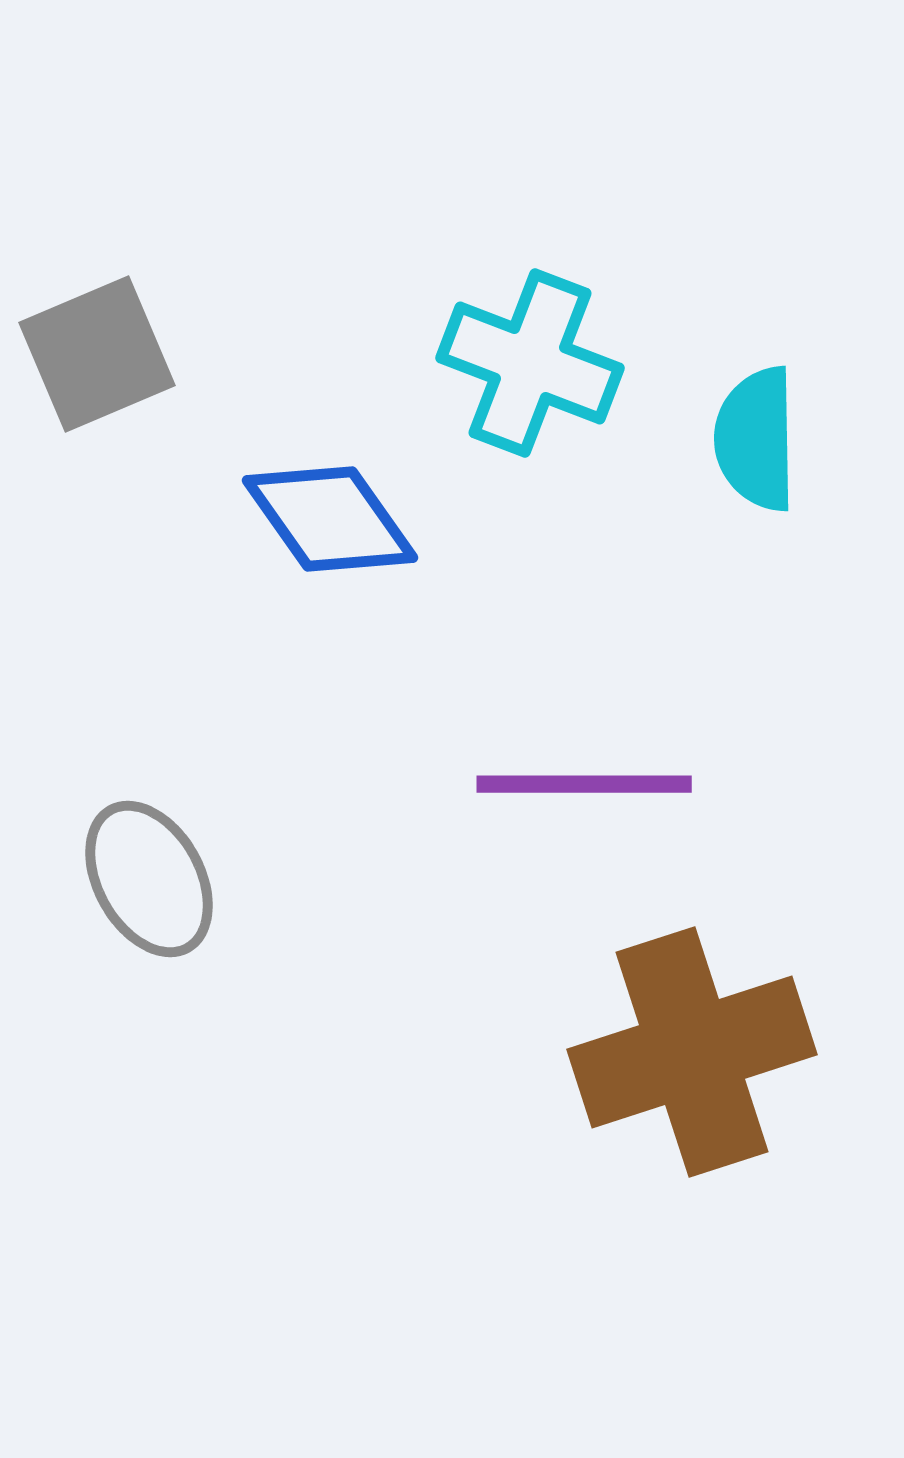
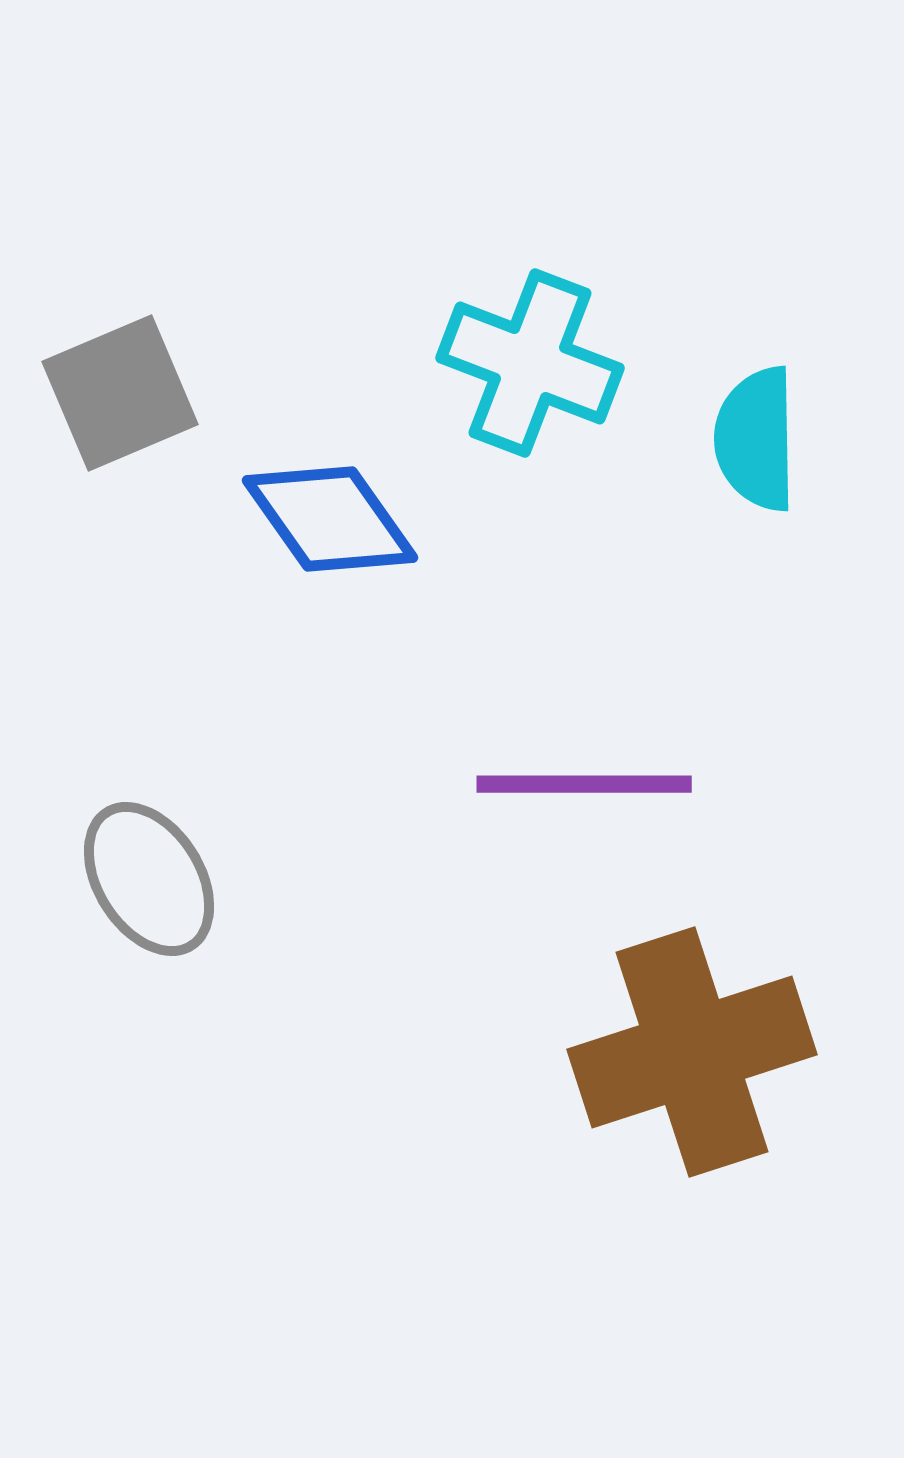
gray square: moved 23 px right, 39 px down
gray ellipse: rotated 3 degrees counterclockwise
